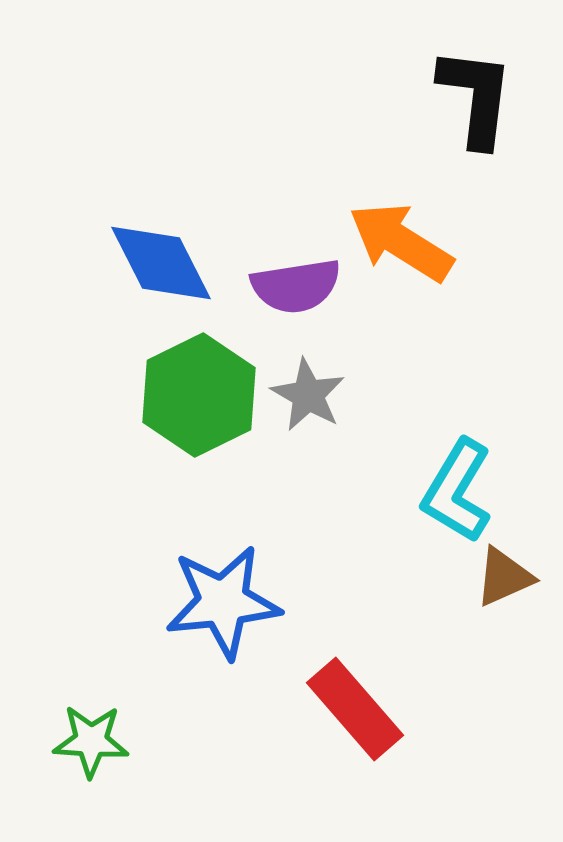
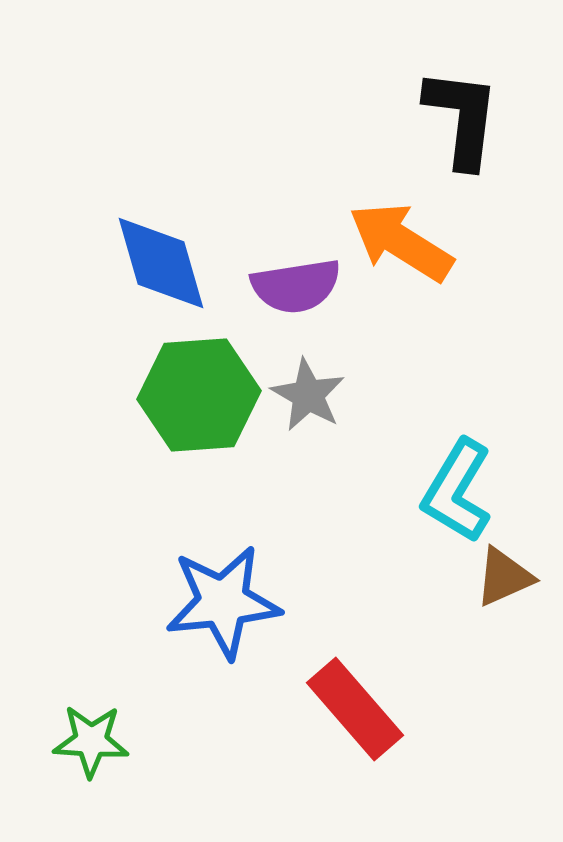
black L-shape: moved 14 px left, 21 px down
blue diamond: rotated 11 degrees clockwise
green hexagon: rotated 22 degrees clockwise
